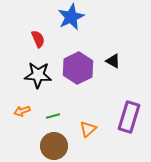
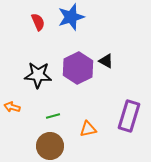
blue star: rotated 8 degrees clockwise
red semicircle: moved 17 px up
black triangle: moved 7 px left
orange arrow: moved 10 px left, 4 px up; rotated 35 degrees clockwise
purple rectangle: moved 1 px up
orange triangle: rotated 30 degrees clockwise
brown circle: moved 4 px left
